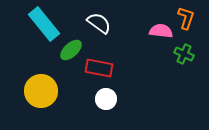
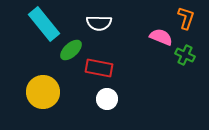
white semicircle: rotated 145 degrees clockwise
pink semicircle: moved 6 px down; rotated 15 degrees clockwise
green cross: moved 1 px right, 1 px down
yellow circle: moved 2 px right, 1 px down
white circle: moved 1 px right
